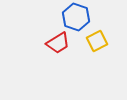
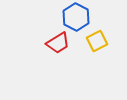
blue hexagon: rotated 8 degrees clockwise
